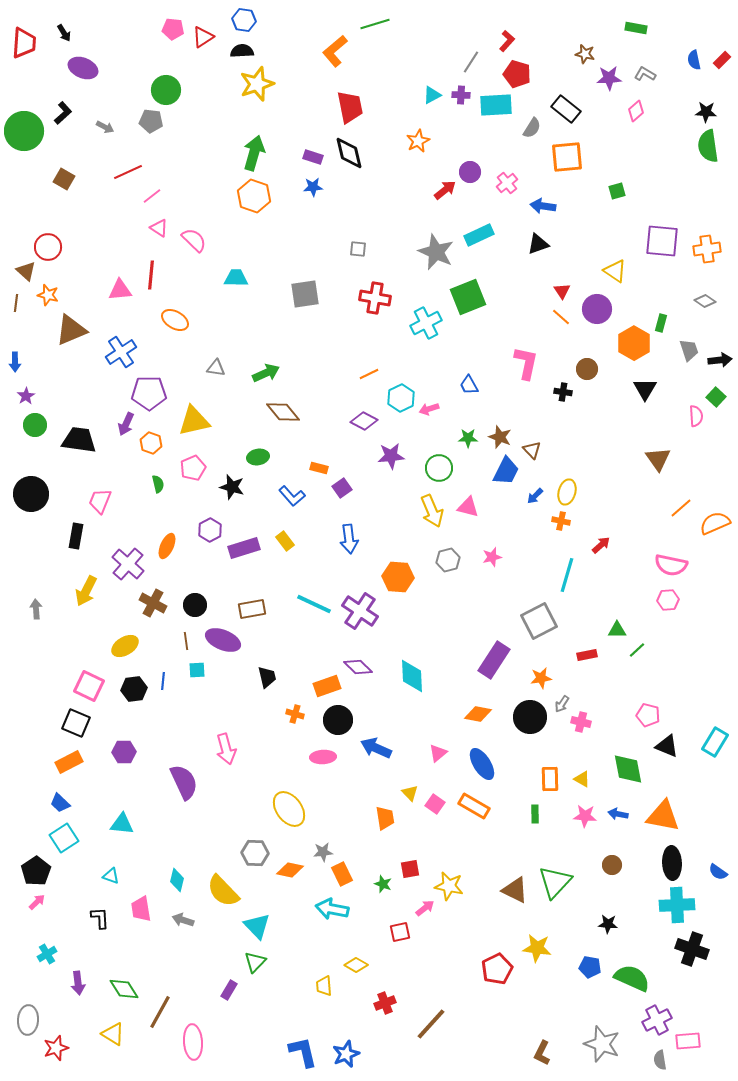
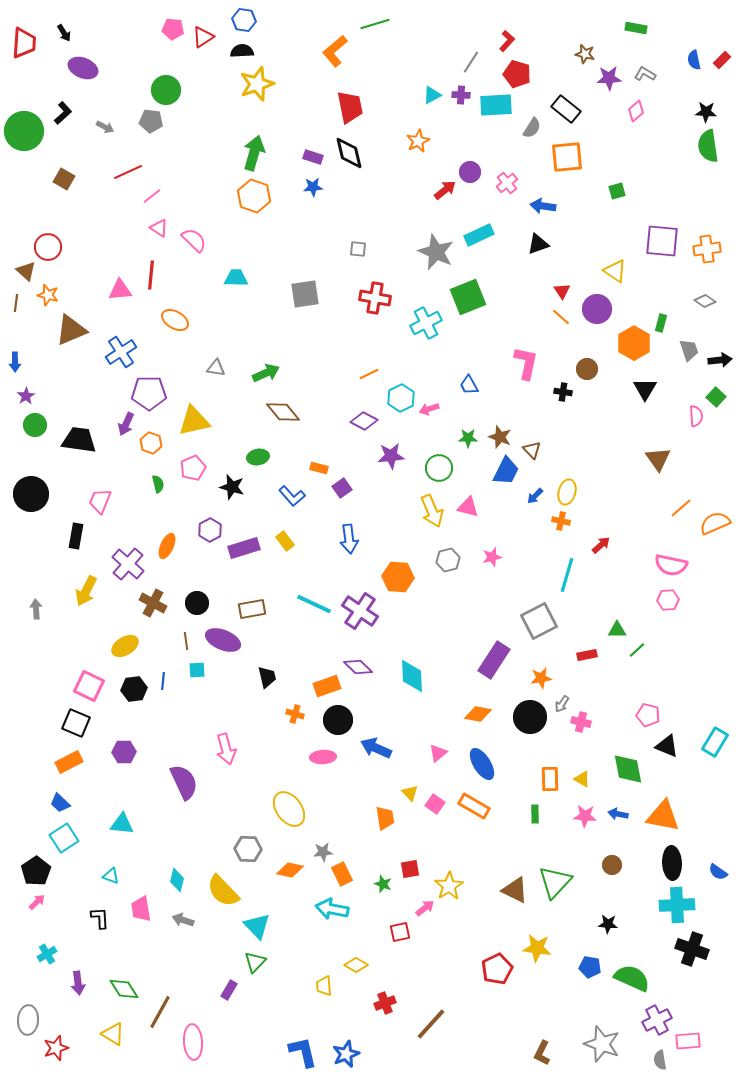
black circle at (195, 605): moved 2 px right, 2 px up
gray hexagon at (255, 853): moved 7 px left, 4 px up
yellow star at (449, 886): rotated 28 degrees clockwise
